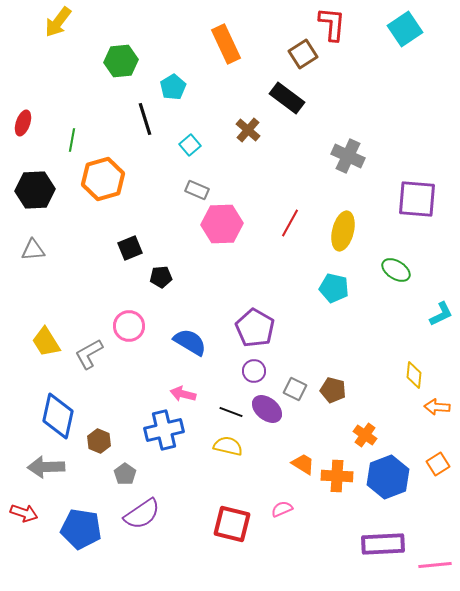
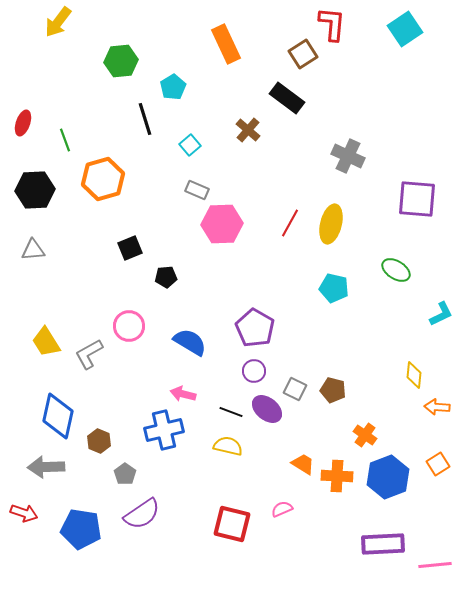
green line at (72, 140): moved 7 px left; rotated 30 degrees counterclockwise
yellow ellipse at (343, 231): moved 12 px left, 7 px up
black pentagon at (161, 277): moved 5 px right
